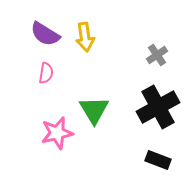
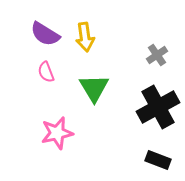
pink semicircle: moved 1 px up; rotated 150 degrees clockwise
green triangle: moved 22 px up
